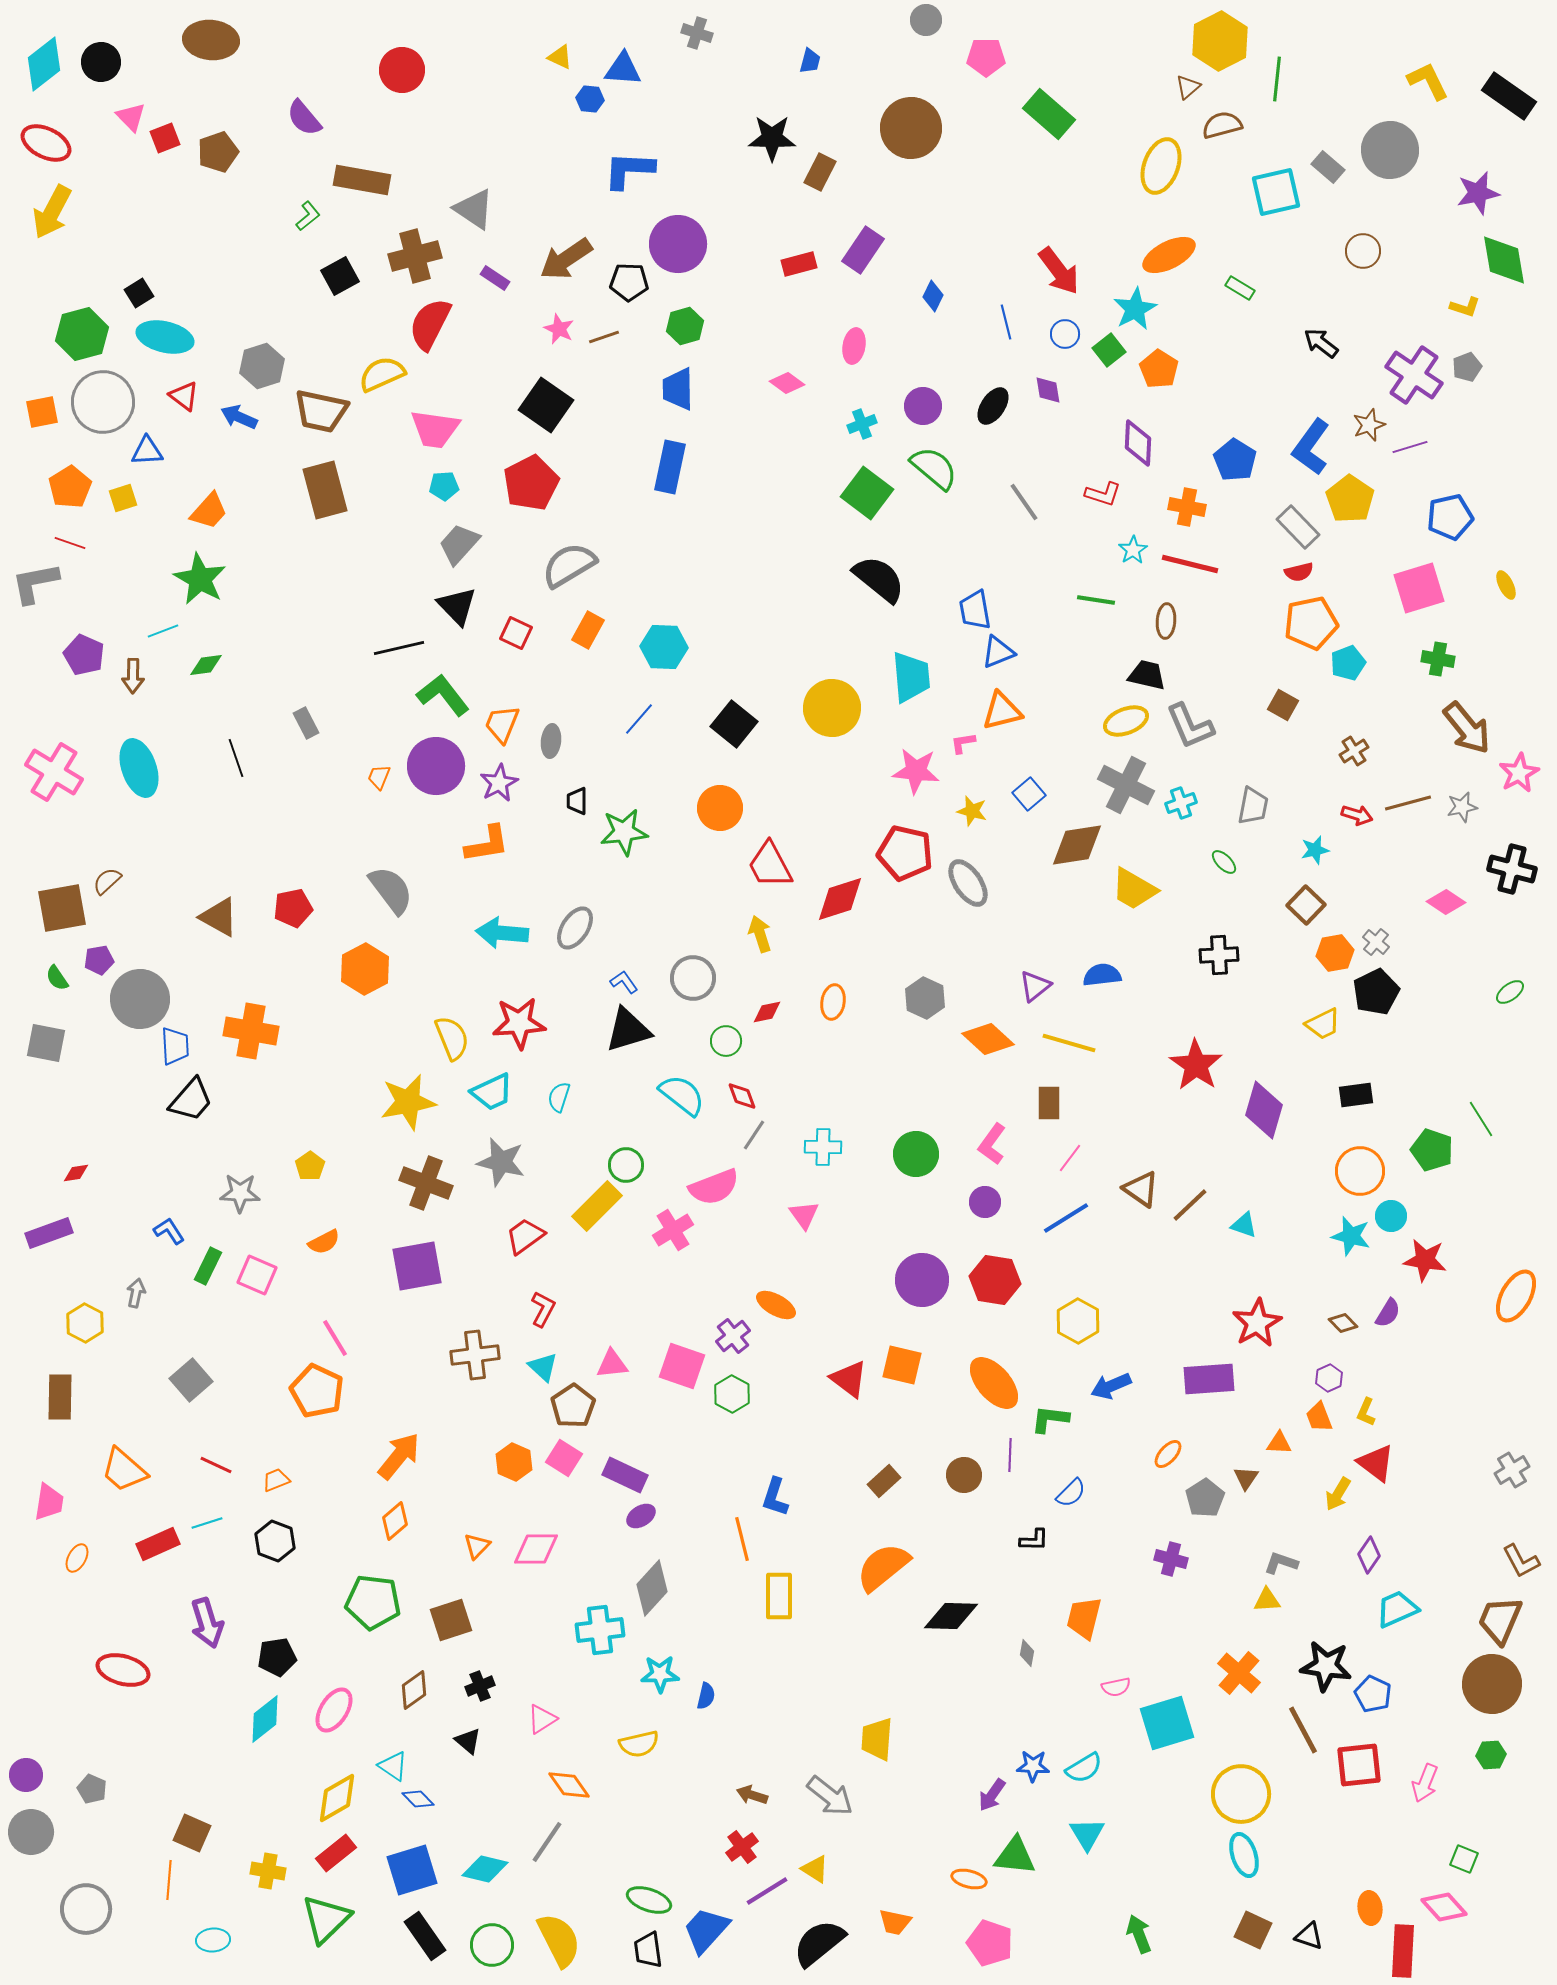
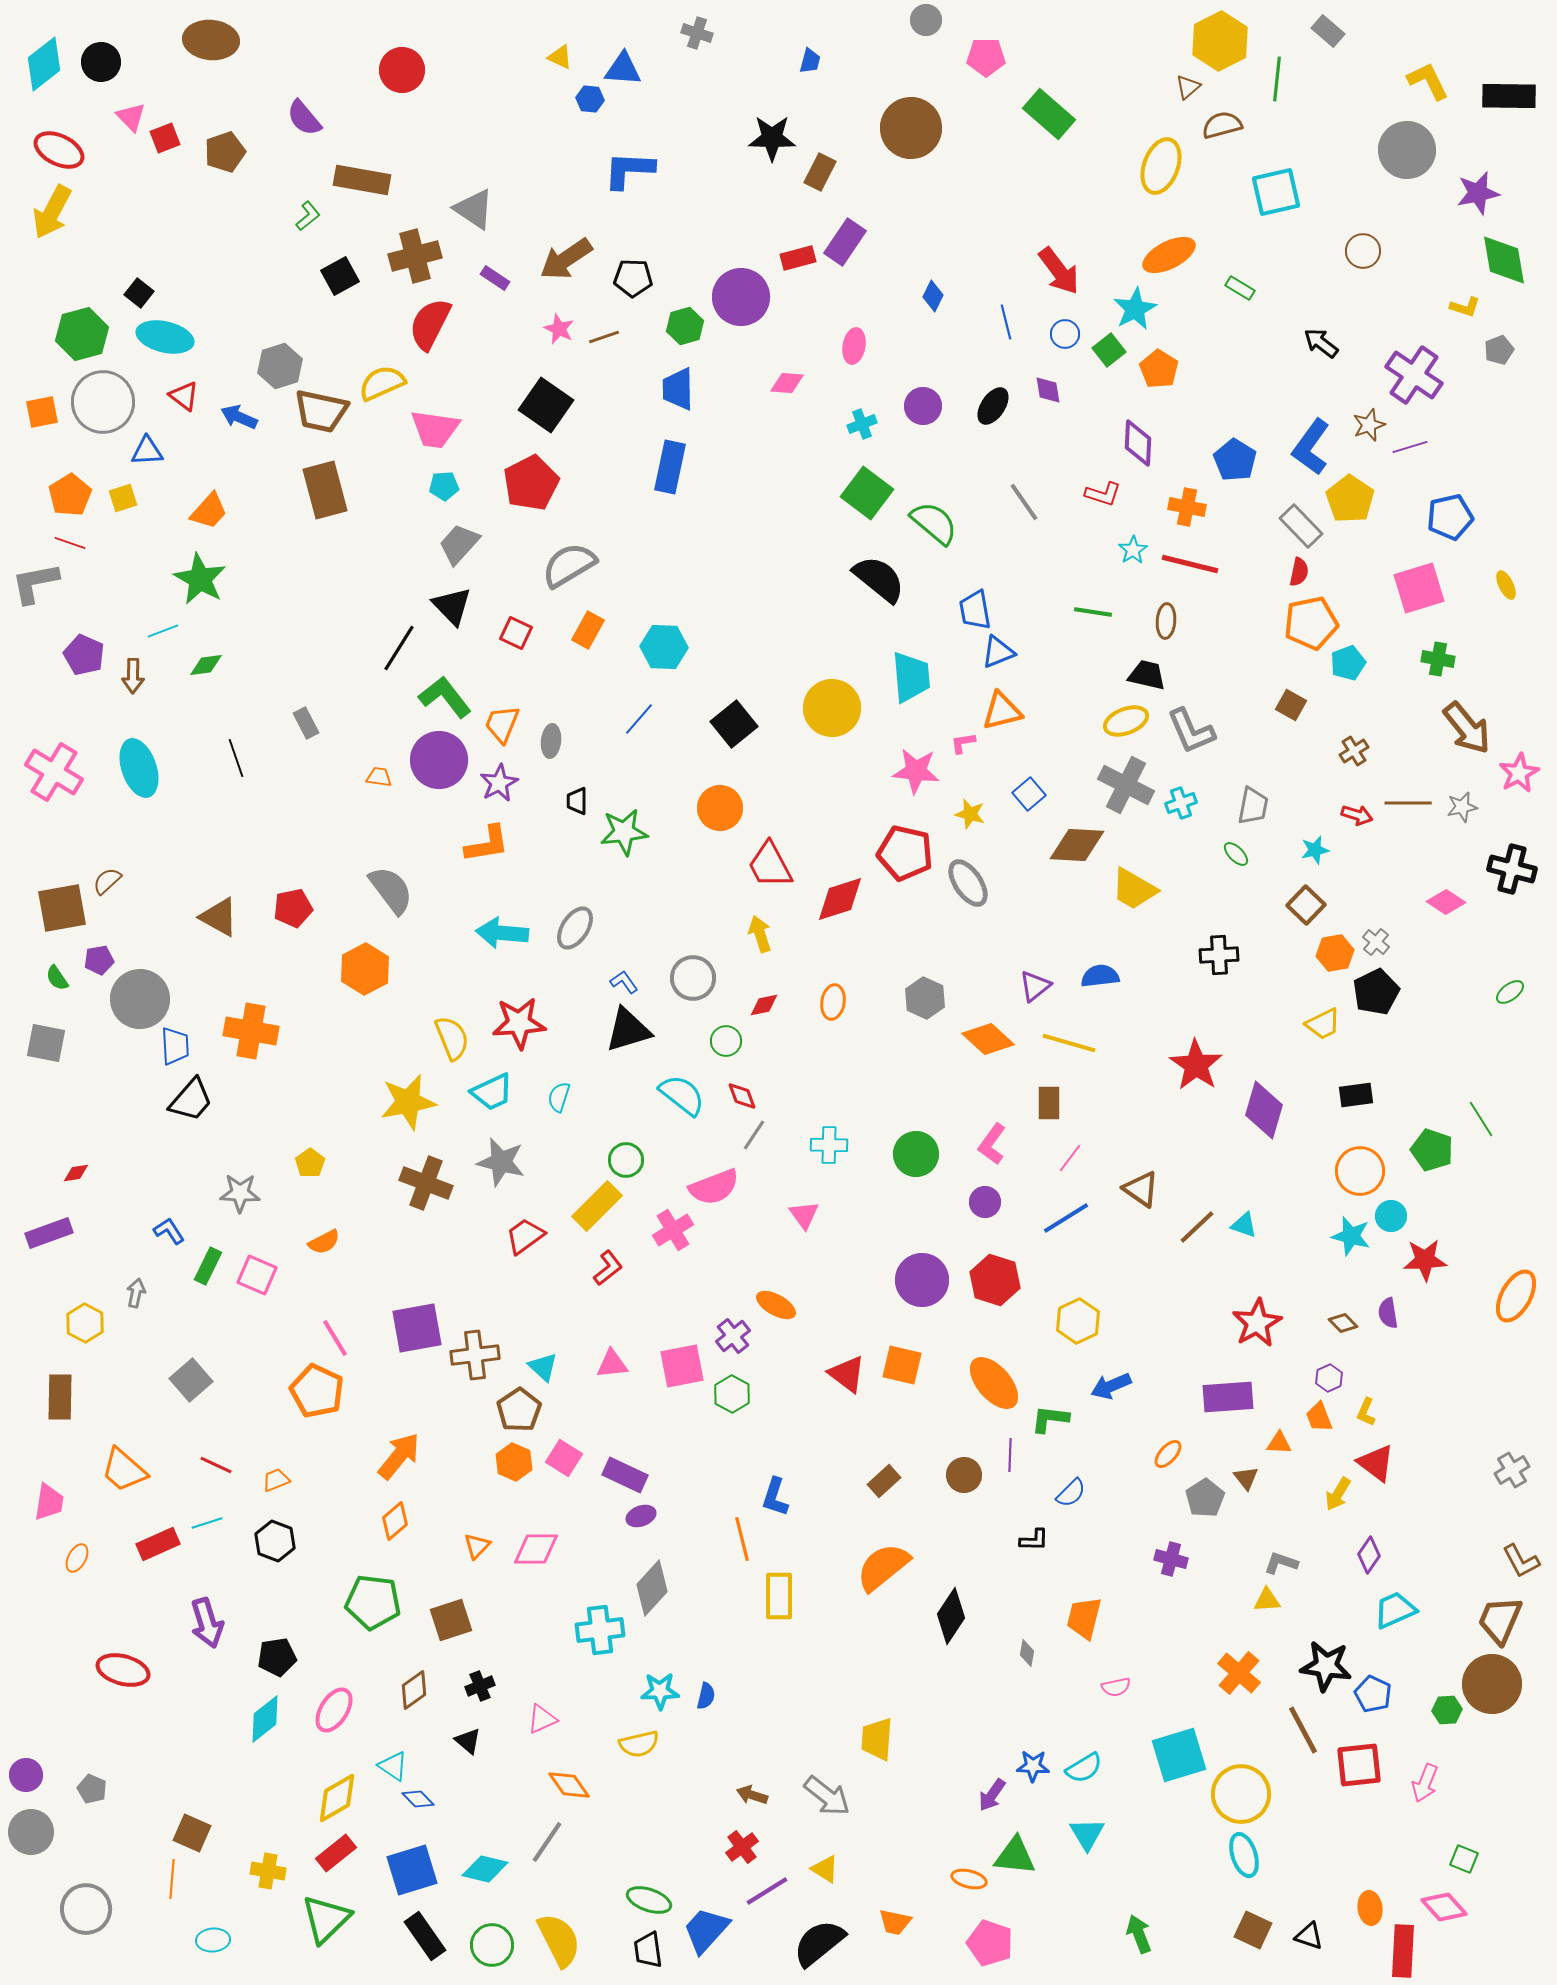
black rectangle at (1509, 96): rotated 34 degrees counterclockwise
red ellipse at (46, 143): moved 13 px right, 7 px down
gray circle at (1390, 150): moved 17 px right
brown pentagon at (218, 152): moved 7 px right
gray rectangle at (1328, 167): moved 136 px up
purple circle at (678, 244): moved 63 px right, 53 px down
purple rectangle at (863, 250): moved 18 px left, 8 px up
red rectangle at (799, 264): moved 1 px left, 6 px up
black pentagon at (629, 282): moved 4 px right, 4 px up
black square at (139, 293): rotated 20 degrees counterclockwise
gray hexagon at (262, 366): moved 18 px right
gray pentagon at (1467, 367): moved 32 px right, 17 px up
yellow semicircle at (382, 374): moved 9 px down
pink diamond at (787, 383): rotated 32 degrees counterclockwise
green semicircle at (934, 468): moved 55 px down
orange pentagon at (70, 487): moved 8 px down
gray rectangle at (1298, 527): moved 3 px right, 1 px up
red semicircle at (1299, 572): rotated 64 degrees counterclockwise
green line at (1096, 600): moved 3 px left, 12 px down
black triangle at (457, 606): moved 5 px left
black line at (399, 648): rotated 45 degrees counterclockwise
green L-shape at (443, 695): moved 2 px right, 2 px down
brown square at (1283, 705): moved 8 px right
black square at (734, 724): rotated 12 degrees clockwise
gray L-shape at (1190, 726): moved 1 px right, 5 px down
purple circle at (436, 766): moved 3 px right, 6 px up
orange trapezoid at (379, 777): rotated 76 degrees clockwise
brown line at (1408, 803): rotated 15 degrees clockwise
yellow star at (972, 811): moved 2 px left, 3 px down
brown diamond at (1077, 845): rotated 12 degrees clockwise
green ellipse at (1224, 862): moved 12 px right, 8 px up
blue semicircle at (1102, 975): moved 2 px left, 1 px down
red diamond at (767, 1012): moved 3 px left, 7 px up
cyan cross at (823, 1147): moved 6 px right, 2 px up
green circle at (626, 1165): moved 5 px up
yellow pentagon at (310, 1166): moved 3 px up
brown line at (1190, 1205): moved 7 px right, 22 px down
red star at (1425, 1260): rotated 12 degrees counterclockwise
purple square at (417, 1266): moved 62 px down
red hexagon at (995, 1280): rotated 9 degrees clockwise
red L-shape at (543, 1309): moved 65 px right, 41 px up; rotated 24 degrees clockwise
purple semicircle at (1388, 1313): rotated 140 degrees clockwise
yellow hexagon at (1078, 1321): rotated 6 degrees clockwise
pink square at (682, 1366): rotated 30 degrees counterclockwise
red triangle at (849, 1379): moved 2 px left, 5 px up
purple rectangle at (1209, 1379): moved 19 px right, 18 px down
brown pentagon at (573, 1406): moved 54 px left, 4 px down
brown triangle at (1246, 1478): rotated 12 degrees counterclockwise
purple ellipse at (641, 1516): rotated 12 degrees clockwise
cyan trapezoid at (1397, 1609): moved 2 px left, 1 px down
black diamond at (951, 1616): rotated 58 degrees counterclockwise
cyan star at (660, 1674): moved 17 px down
pink triangle at (542, 1719): rotated 8 degrees clockwise
cyan square at (1167, 1723): moved 12 px right, 32 px down
green hexagon at (1491, 1755): moved 44 px left, 45 px up
gray arrow at (830, 1796): moved 3 px left
yellow triangle at (815, 1869): moved 10 px right
orange line at (169, 1880): moved 3 px right, 1 px up
